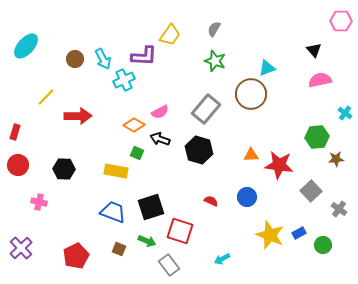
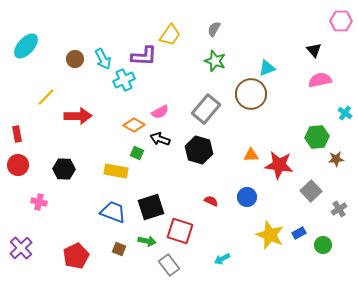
red rectangle at (15, 132): moved 2 px right, 2 px down; rotated 28 degrees counterclockwise
gray cross at (339, 209): rotated 21 degrees clockwise
green arrow at (147, 241): rotated 12 degrees counterclockwise
